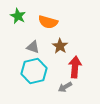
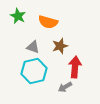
brown star: rotated 21 degrees clockwise
